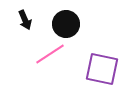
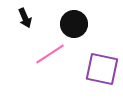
black arrow: moved 2 px up
black circle: moved 8 px right
